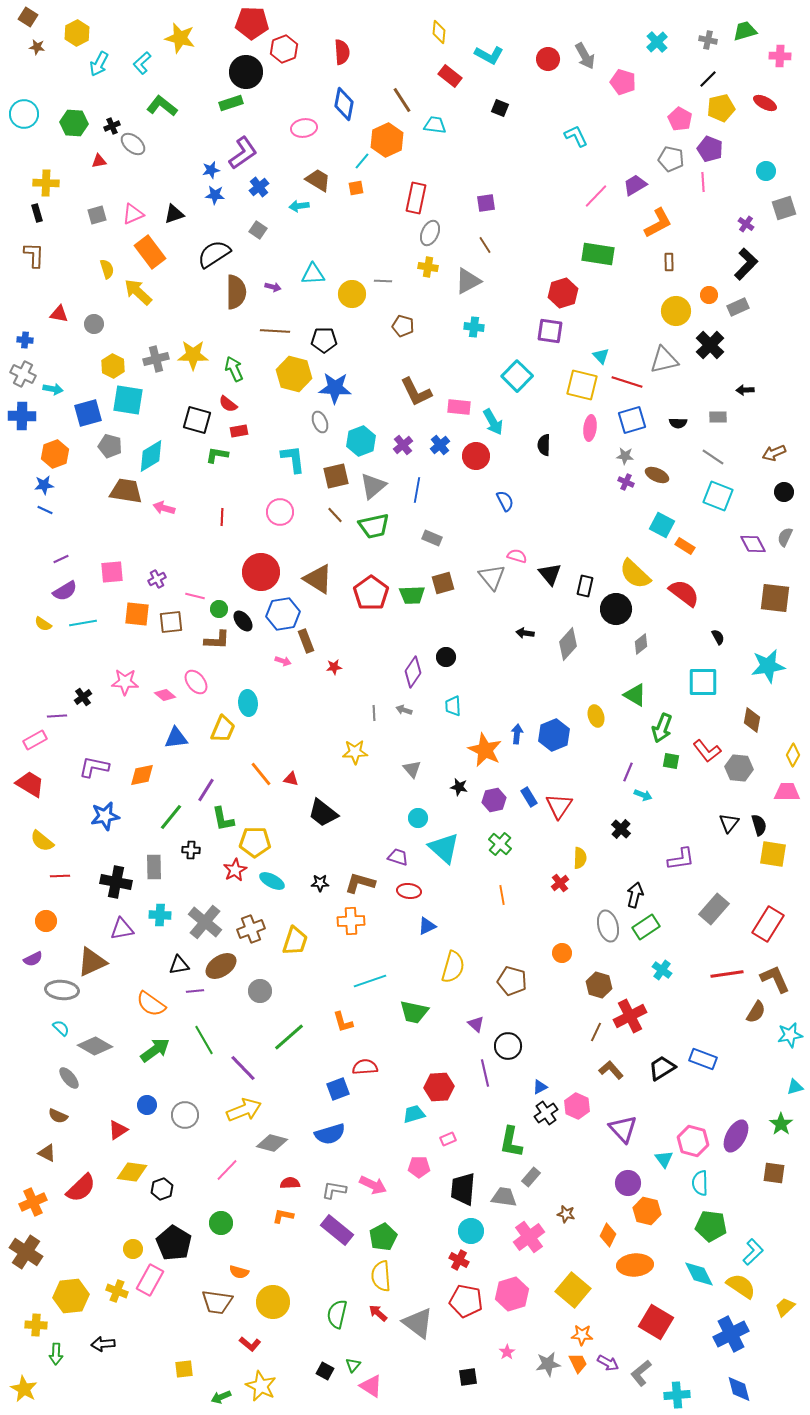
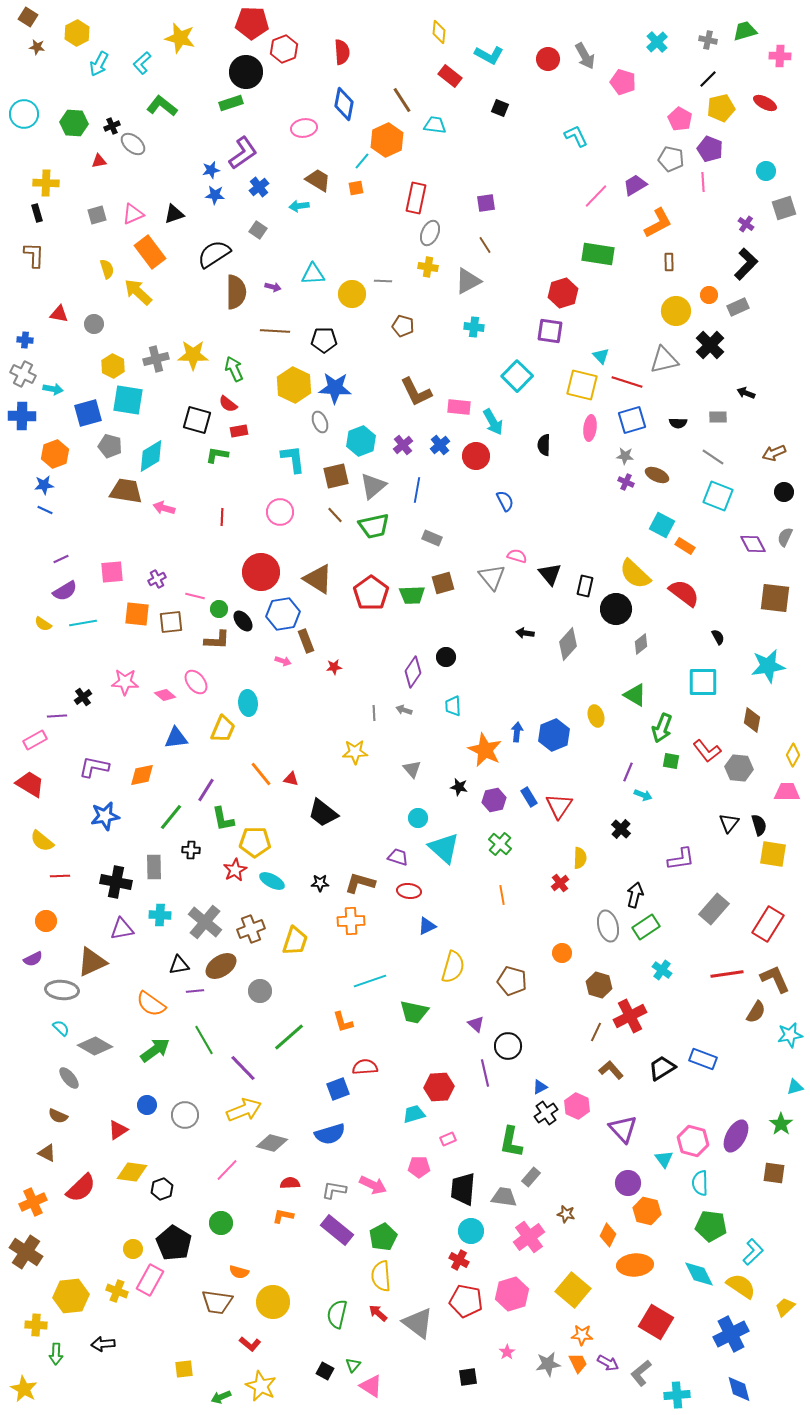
yellow hexagon at (294, 374): moved 11 px down; rotated 12 degrees clockwise
black arrow at (745, 390): moved 1 px right, 3 px down; rotated 24 degrees clockwise
blue arrow at (517, 734): moved 2 px up
